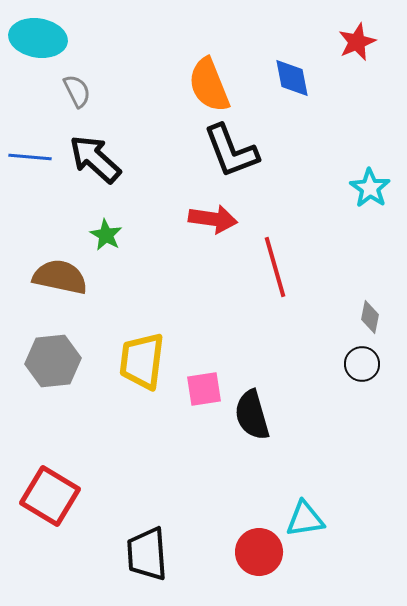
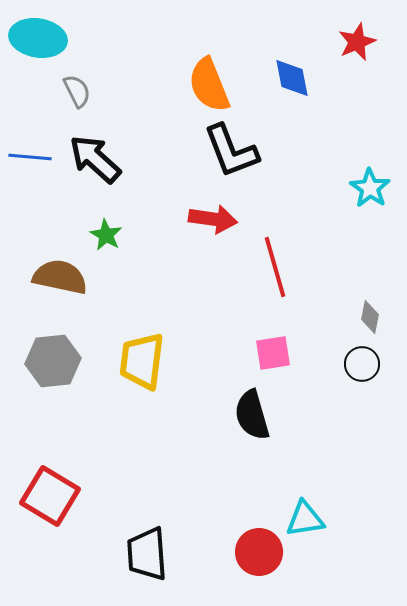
pink square: moved 69 px right, 36 px up
